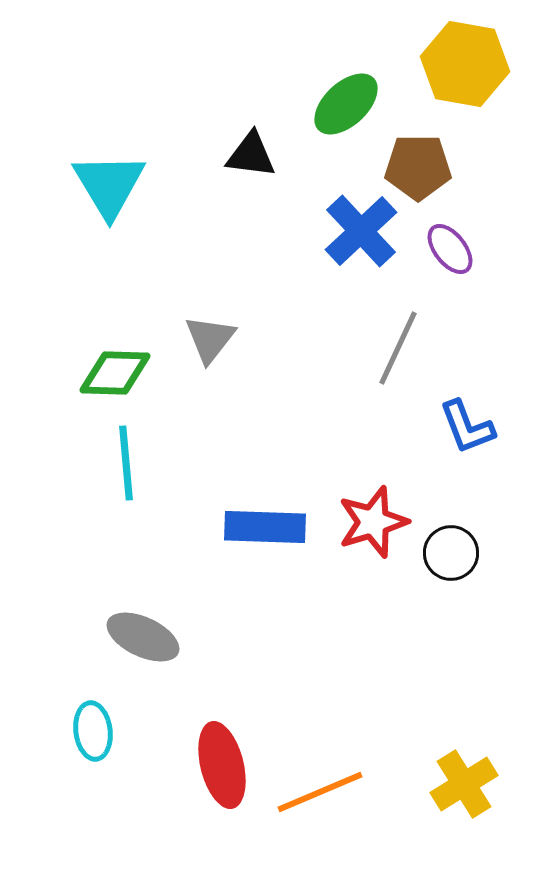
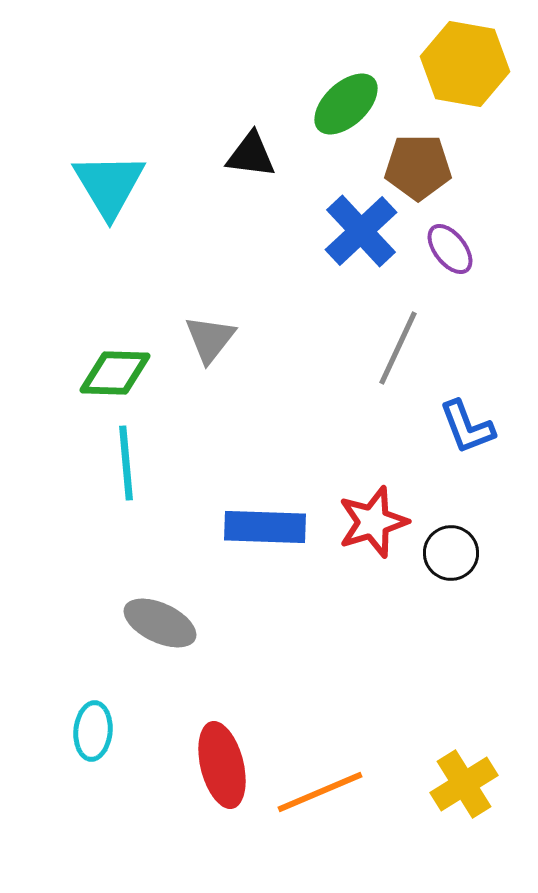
gray ellipse: moved 17 px right, 14 px up
cyan ellipse: rotated 12 degrees clockwise
